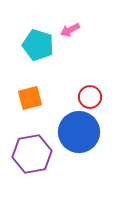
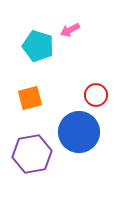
cyan pentagon: moved 1 px down
red circle: moved 6 px right, 2 px up
